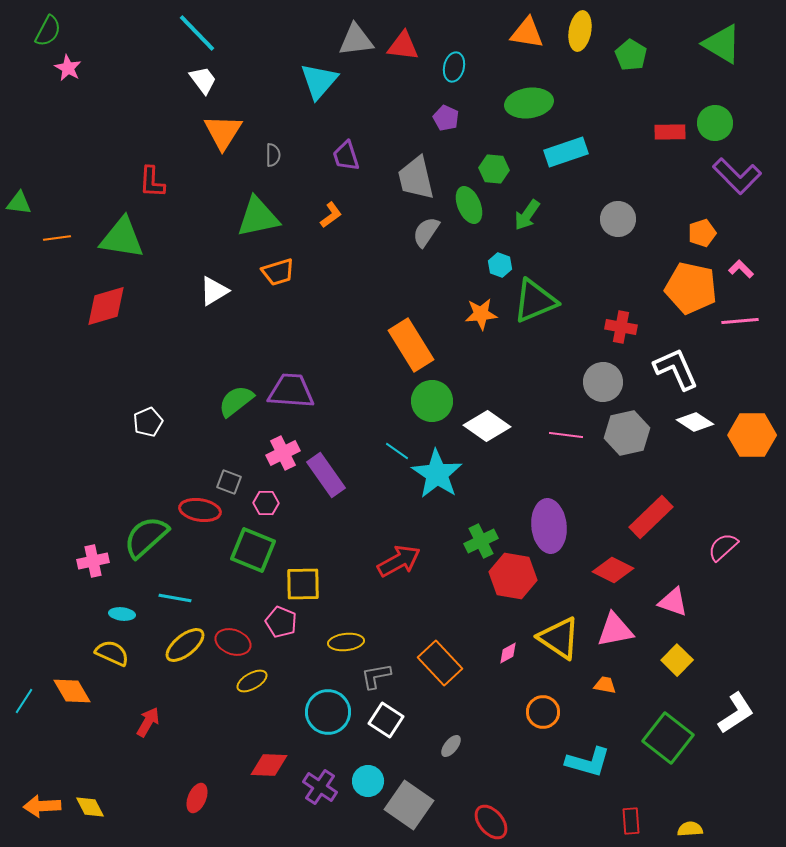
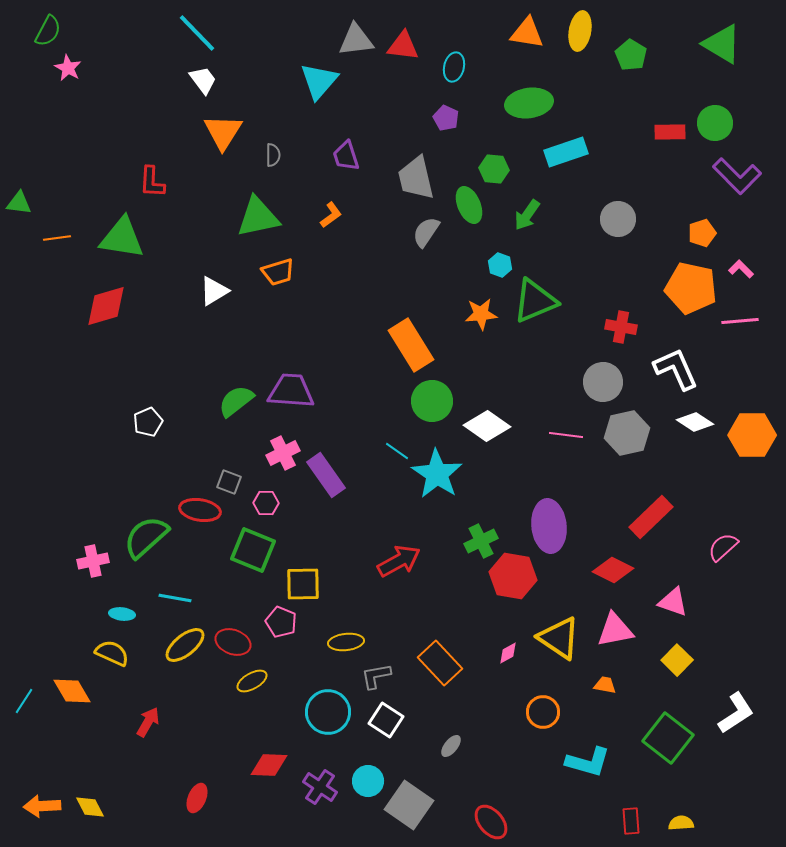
yellow semicircle at (690, 829): moved 9 px left, 6 px up
